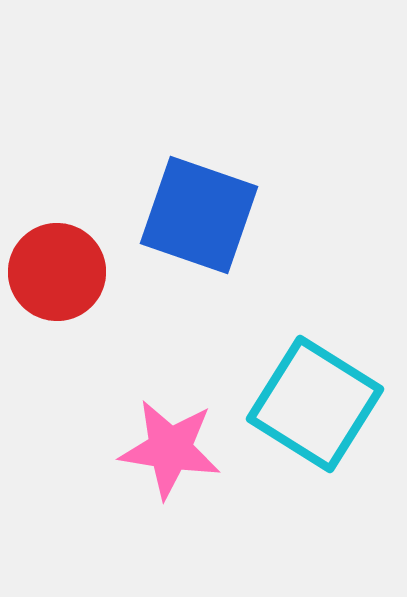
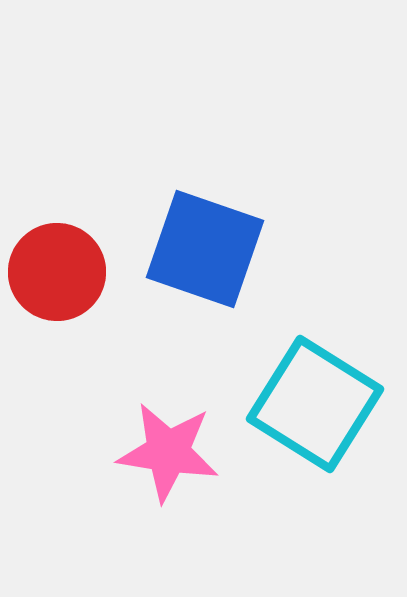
blue square: moved 6 px right, 34 px down
pink star: moved 2 px left, 3 px down
